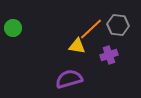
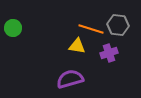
orange line: rotated 60 degrees clockwise
purple cross: moved 2 px up
purple semicircle: moved 1 px right
